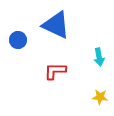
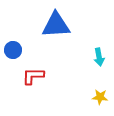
blue triangle: rotated 28 degrees counterclockwise
blue circle: moved 5 px left, 10 px down
red L-shape: moved 22 px left, 5 px down
